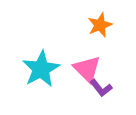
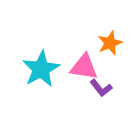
orange star: moved 10 px right, 18 px down
pink triangle: moved 3 px left, 2 px up; rotated 36 degrees counterclockwise
